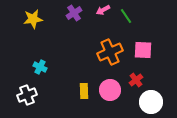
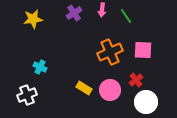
pink arrow: moved 1 px left; rotated 56 degrees counterclockwise
yellow rectangle: moved 3 px up; rotated 56 degrees counterclockwise
white circle: moved 5 px left
